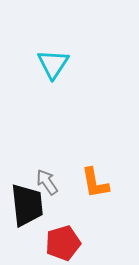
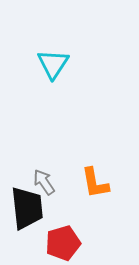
gray arrow: moved 3 px left
black trapezoid: moved 3 px down
